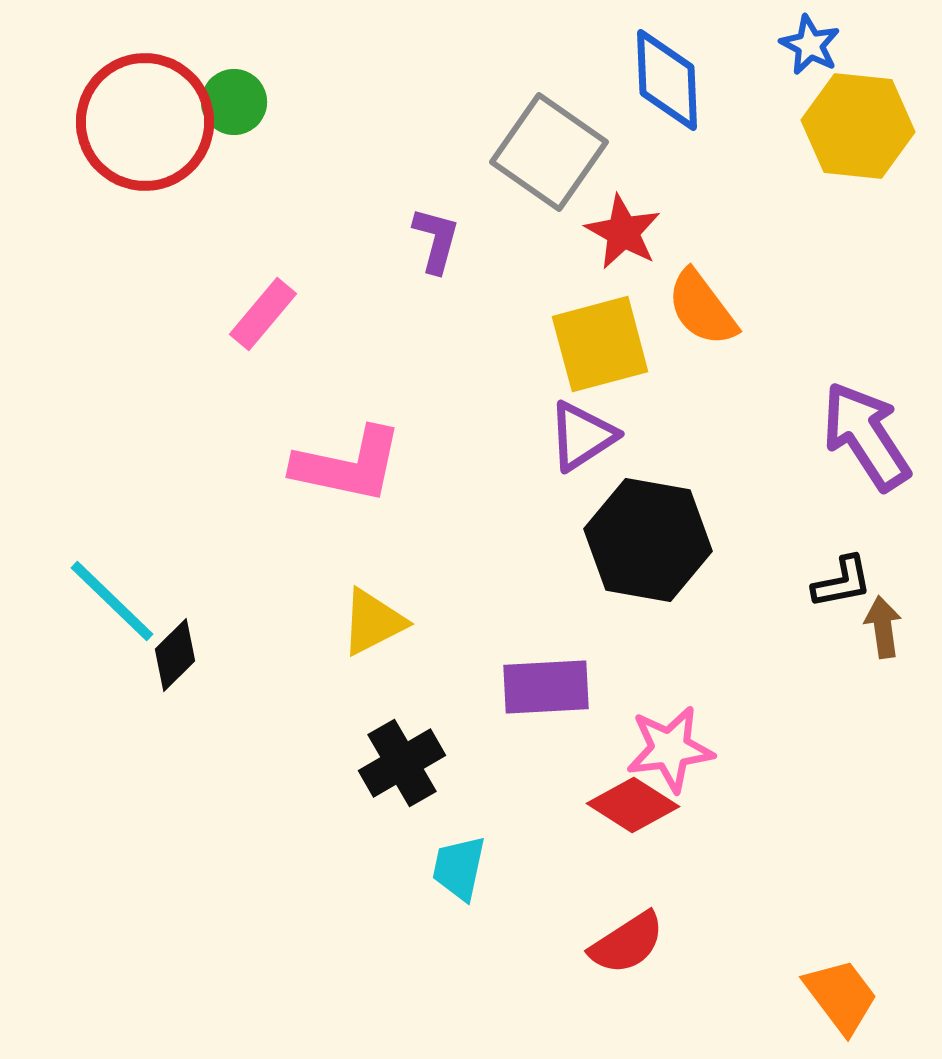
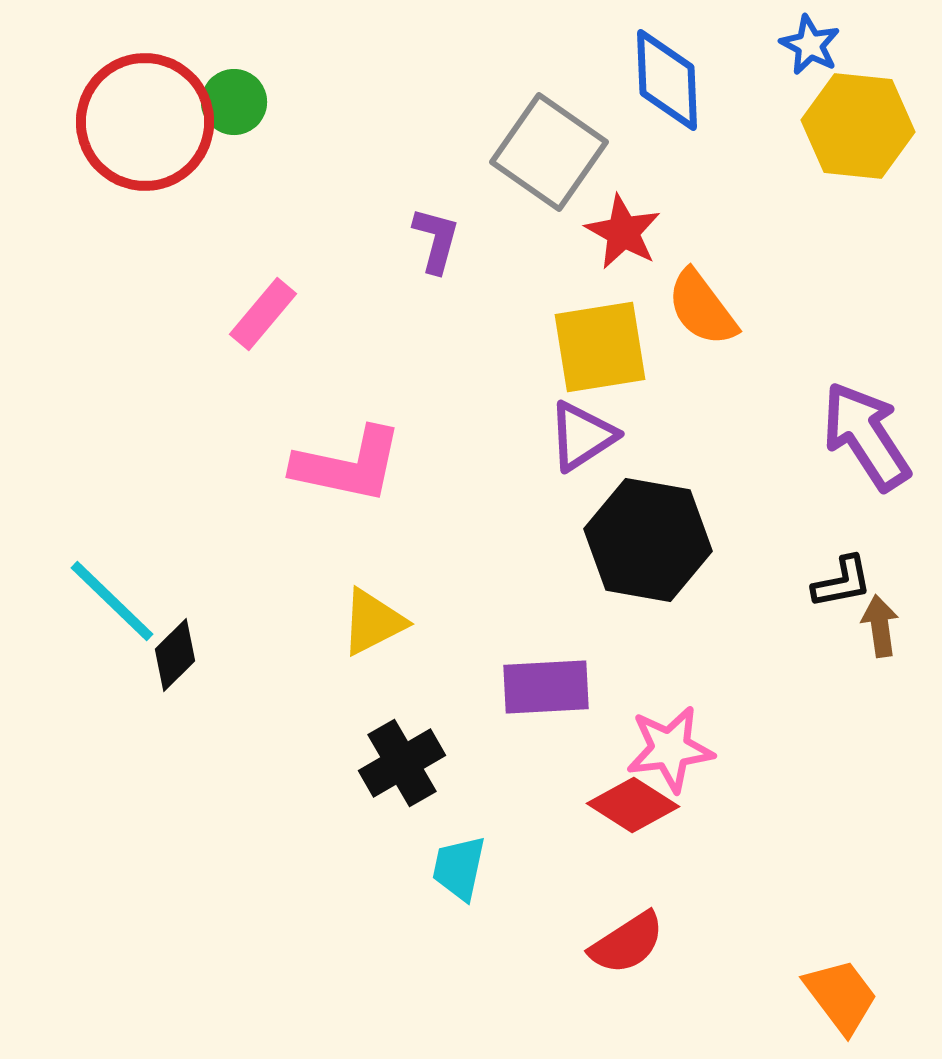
yellow square: moved 3 px down; rotated 6 degrees clockwise
brown arrow: moved 3 px left, 1 px up
